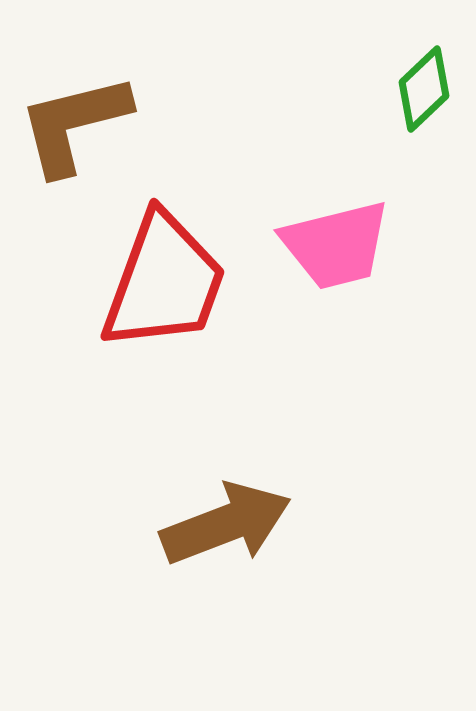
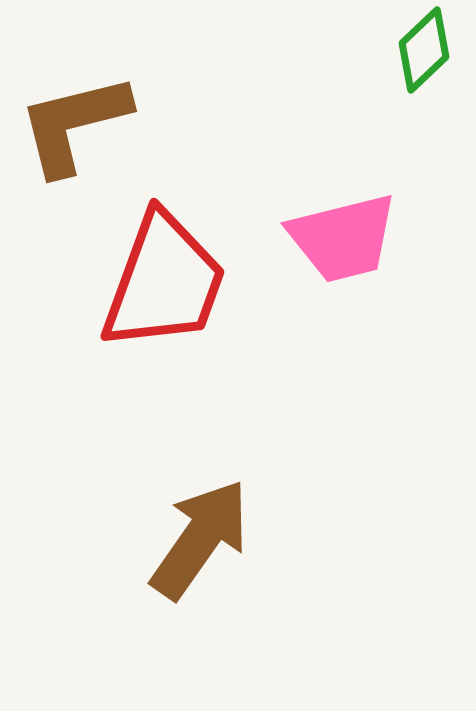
green diamond: moved 39 px up
pink trapezoid: moved 7 px right, 7 px up
brown arrow: moved 26 px left, 15 px down; rotated 34 degrees counterclockwise
